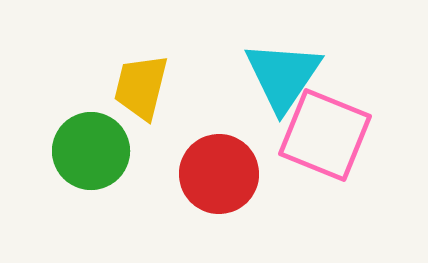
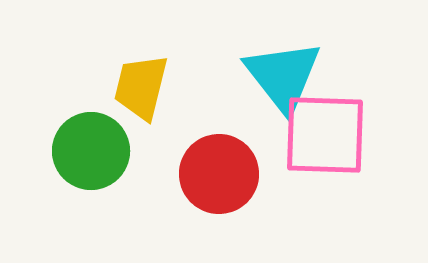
cyan triangle: rotated 12 degrees counterclockwise
pink square: rotated 20 degrees counterclockwise
